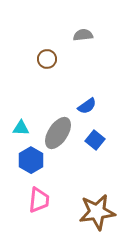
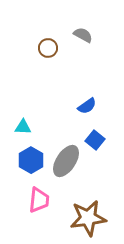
gray semicircle: rotated 36 degrees clockwise
brown circle: moved 1 px right, 11 px up
cyan triangle: moved 2 px right, 1 px up
gray ellipse: moved 8 px right, 28 px down
brown star: moved 9 px left, 6 px down
